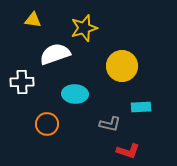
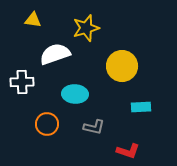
yellow star: moved 2 px right
gray L-shape: moved 16 px left, 3 px down
